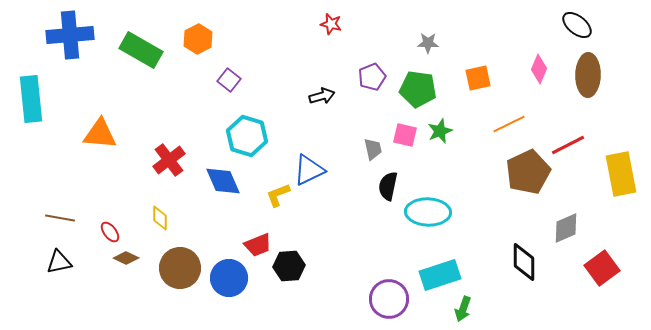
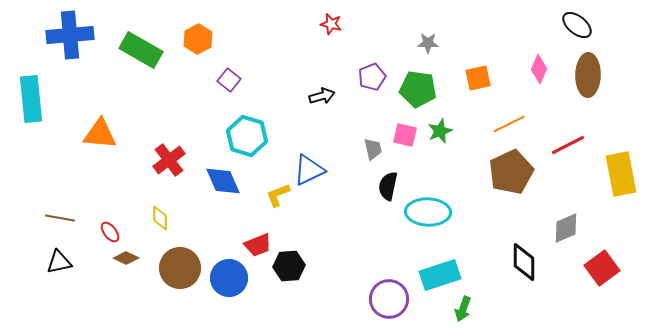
brown pentagon at (528, 172): moved 17 px left
